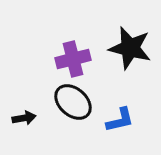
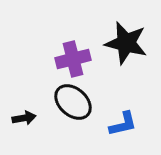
black star: moved 4 px left, 5 px up
blue L-shape: moved 3 px right, 4 px down
